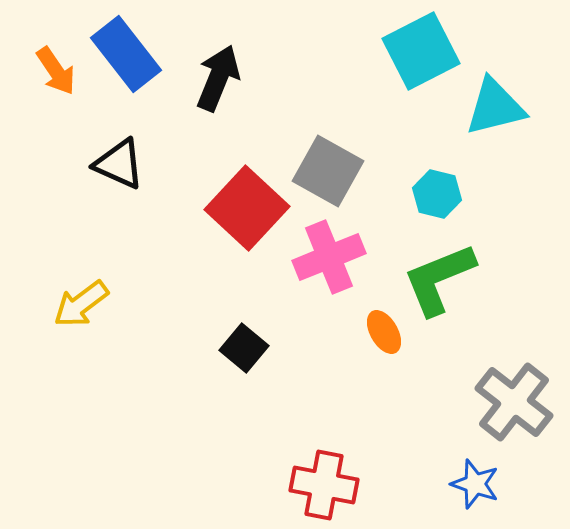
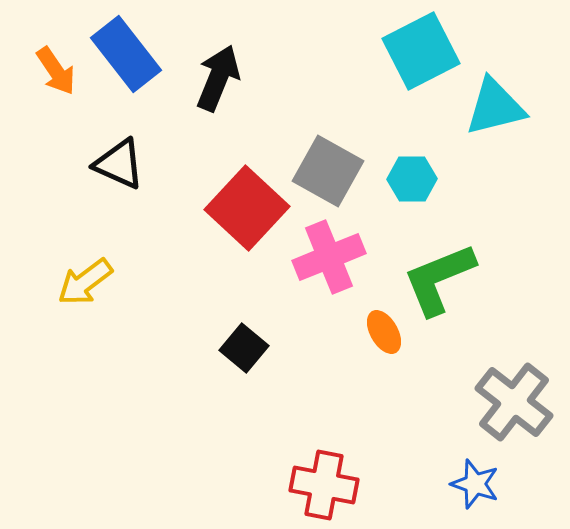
cyan hexagon: moved 25 px left, 15 px up; rotated 15 degrees counterclockwise
yellow arrow: moved 4 px right, 22 px up
